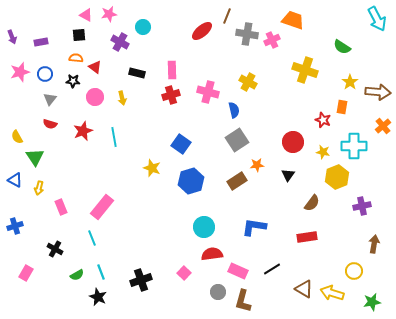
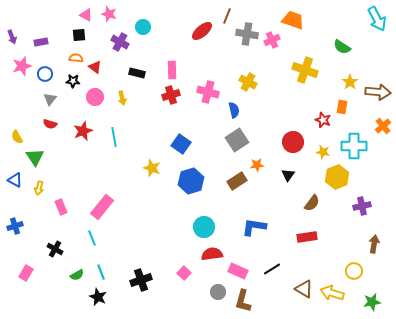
pink star at (109, 14): rotated 28 degrees clockwise
pink star at (20, 72): moved 2 px right, 6 px up
